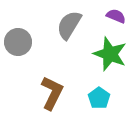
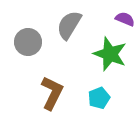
purple semicircle: moved 9 px right, 3 px down
gray circle: moved 10 px right
cyan pentagon: rotated 15 degrees clockwise
